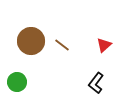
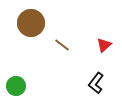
brown circle: moved 18 px up
green circle: moved 1 px left, 4 px down
